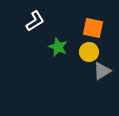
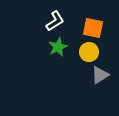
white L-shape: moved 20 px right
green star: rotated 24 degrees clockwise
gray triangle: moved 2 px left, 4 px down
